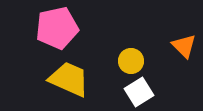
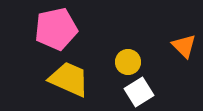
pink pentagon: moved 1 px left, 1 px down
yellow circle: moved 3 px left, 1 px down
